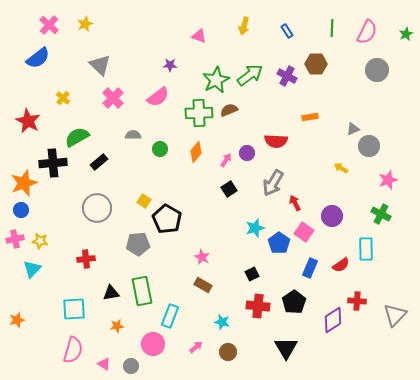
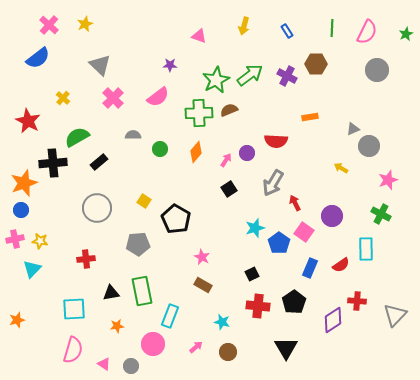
black pentagon at (167, 219): moved 9 px right
